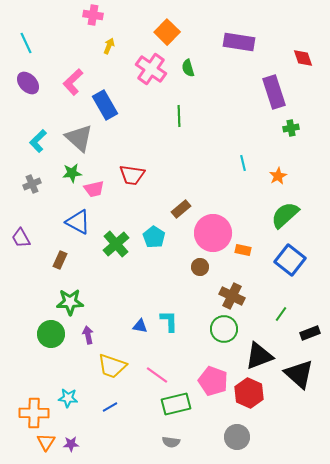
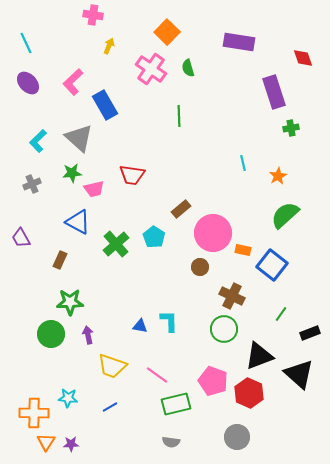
blue square at (290, 260): moved 18 px left, 5 px down
